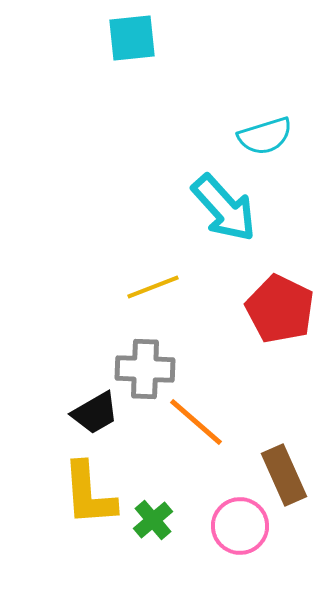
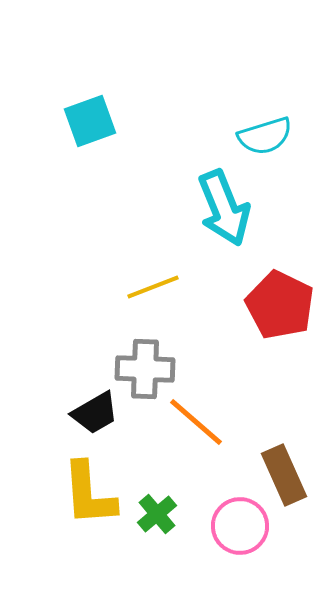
cyan square: moved 42 px left, 83 px down; rotated 14 degrees counterclockwise
cyan arrow: rotated 20 degrees clockwise
red pentagon: moved 4 px up
green cross: moved 4 px right, 6 px up
